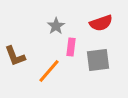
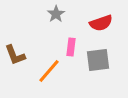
gray star: moved 12 px up
brown L-shape: moved 1 px up
